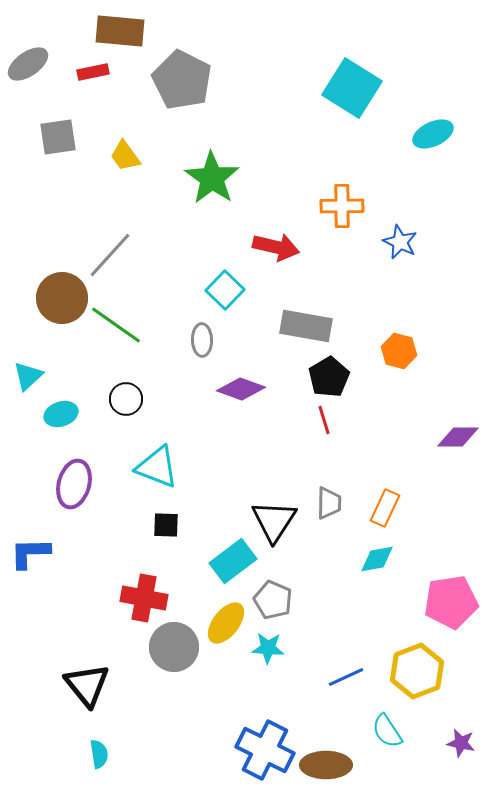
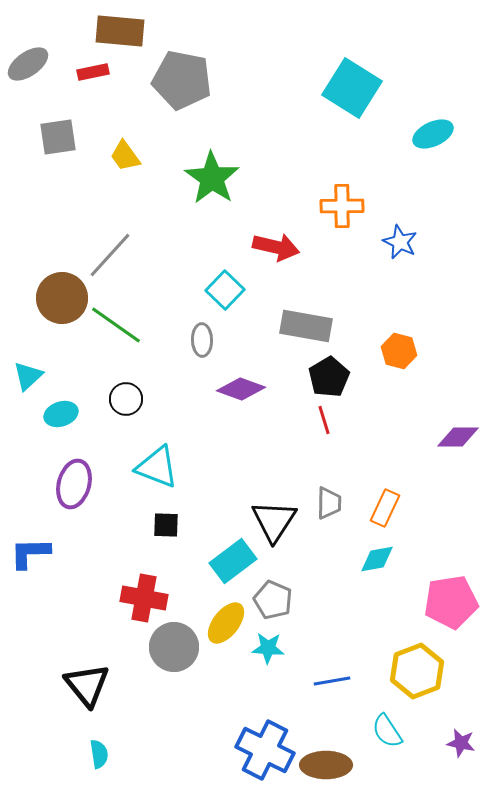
gray pentagon at (182, 80): rotated 16 degrees counterclockwise
blue line at (346, 677): moved 14 px left, 4 px down; rotated 15 degrees clockwise
